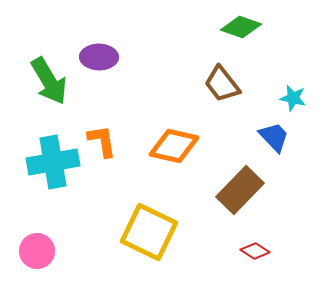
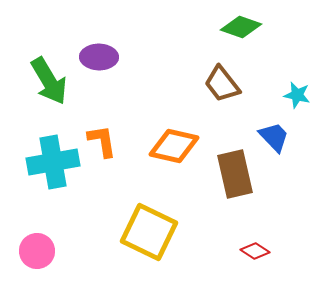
cyan star: moved 4 px right, 3 px up
brown rectangle: moved 5 px left, 16 px up; rotated 57 degrees counterclockwise
